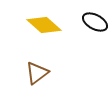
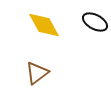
yellow diamond: rotated 20 degrees clockwise
